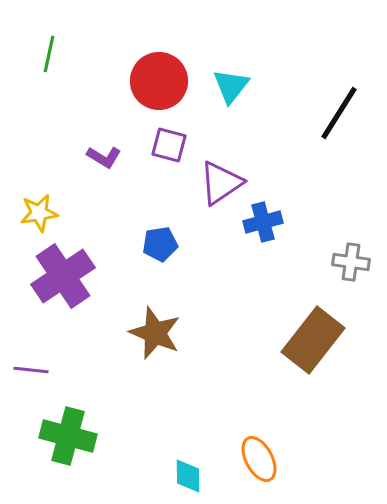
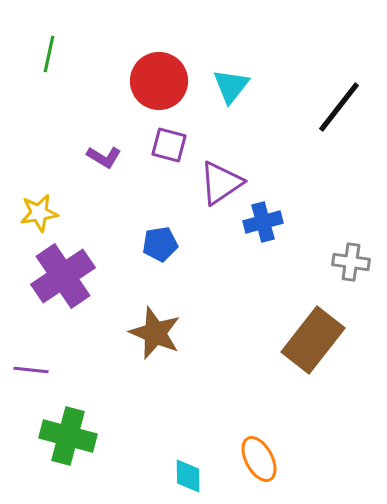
black line: moved 6 px up; rotated 6 degrees clockwise
